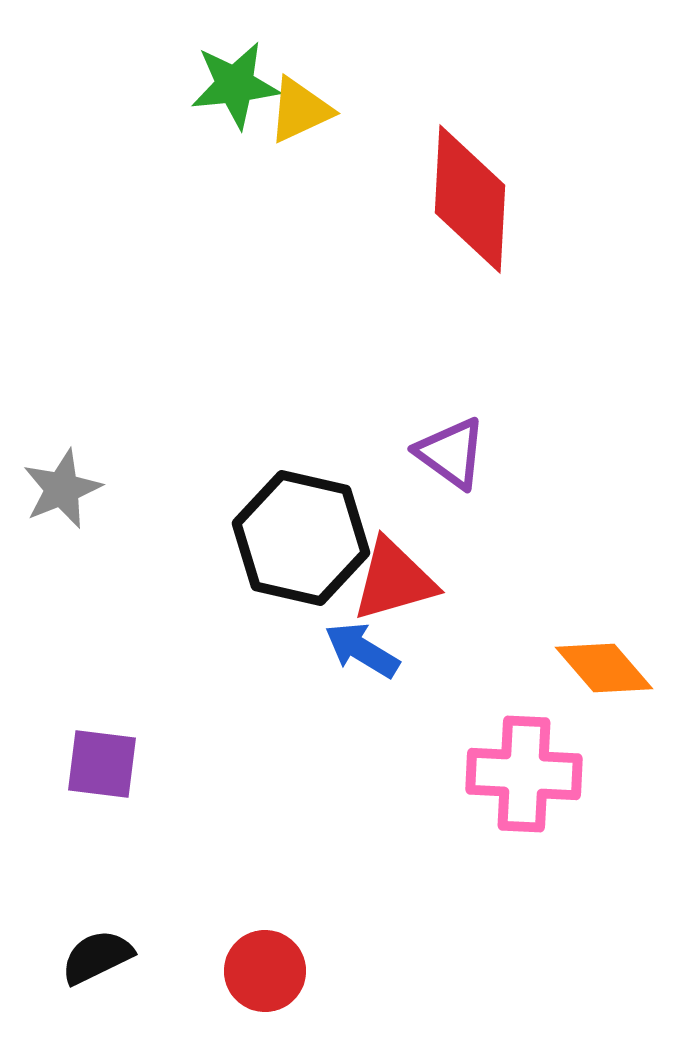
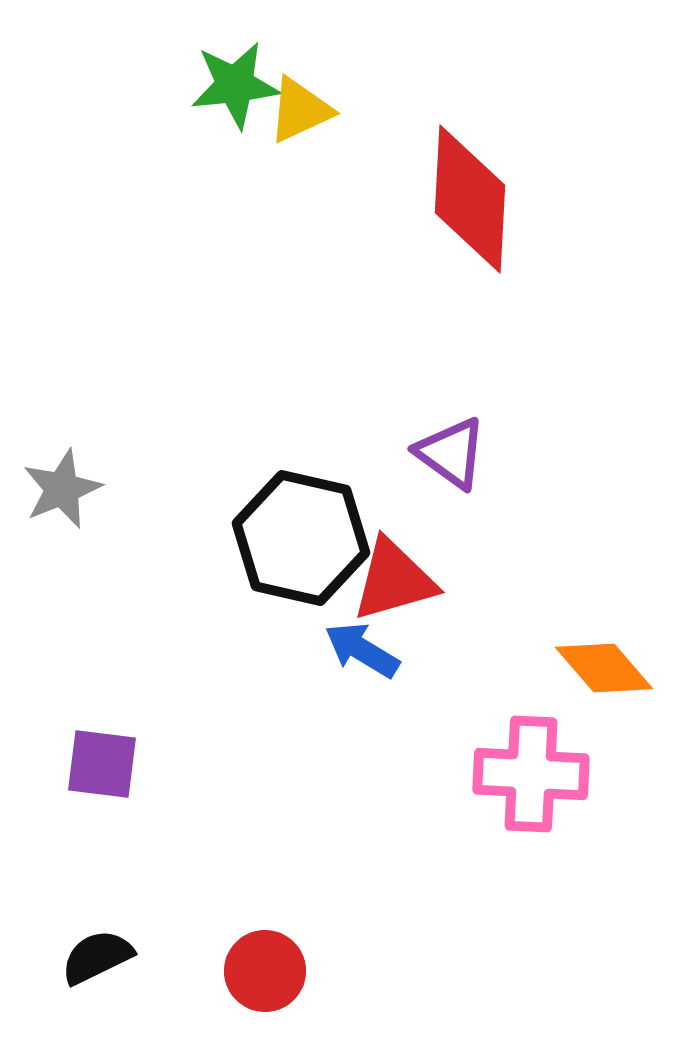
pink cross: moved 7 px right
